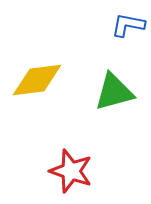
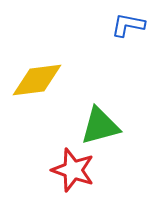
green triangle: moved 14 px left, 34 px down
red star: moved 2 px right, 1 px up
